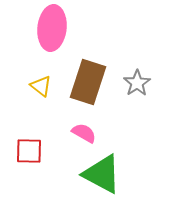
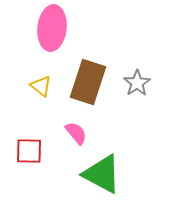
pink semicircle: moved 8 px left; rotated 20 degrees clockwise
